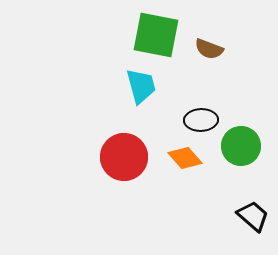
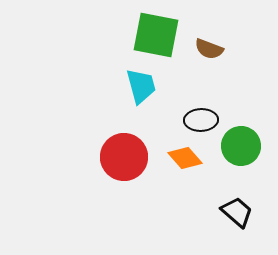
black trapezoid: moved 16 px left, 4 px up
